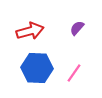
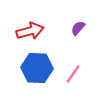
purple semicircle: moved 1 px right
pink line: moved 1 px left, 1 px down
